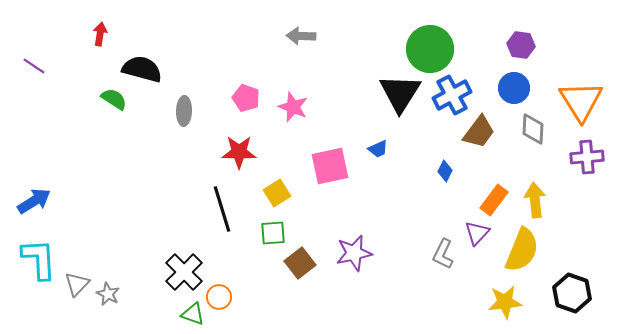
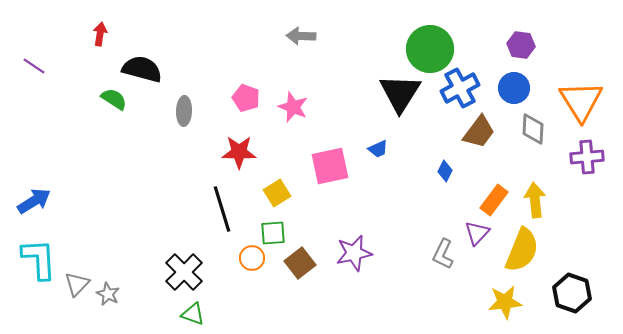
blue cross: moved 8 px right, 7 px up
orange circle: moved 33 px right, 39 px up
